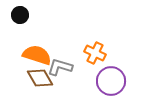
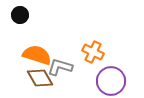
orange cross: moved 2 px left, 1 px up
